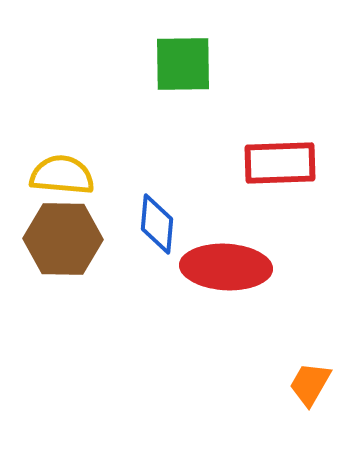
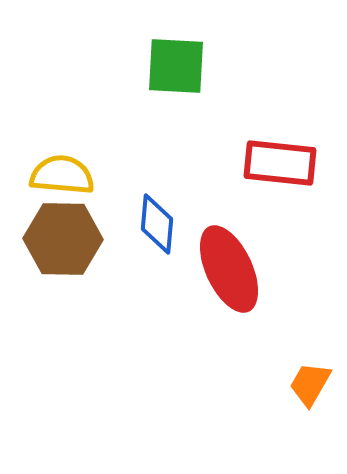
green square: moved 7 px left, 2 px down; rotated 4 degrees clockwise
red rectangle: rotated 8 degrees clockwise
red ellipse: moved 3 px right, 2 px down; rotated 62 degrees clockwise
